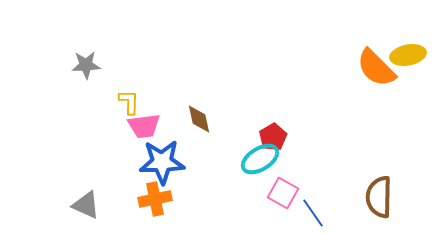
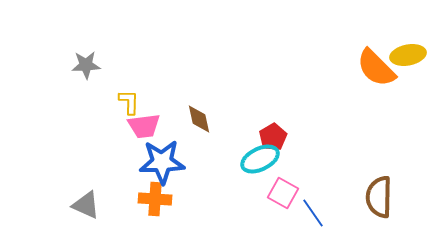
cyan ellipse: rotated 6 degrees clockwise
orange cross: rotated 16 degrees clockwise
